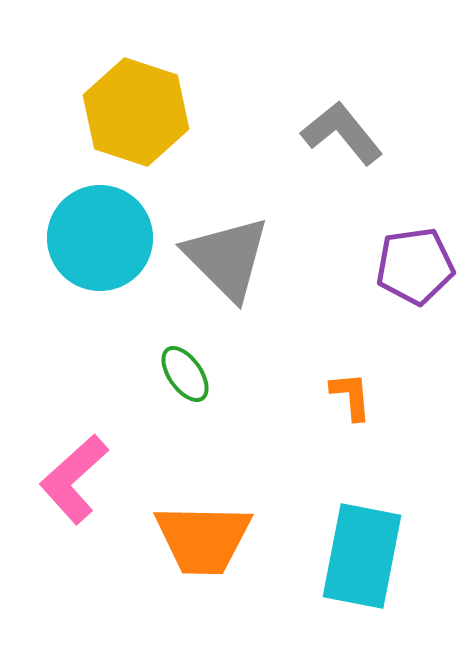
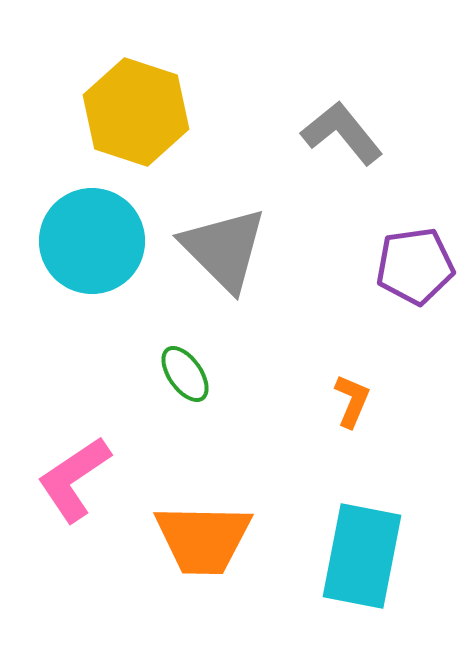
cyan circle: moved 8 px left, 3 px down
gray triangle: moved 3 px left, 9 px up
orange L-shape: moved 1 px right, 5 px down; rotated 28 degrees clockwise
pink L-shape: rotated 8 degrees clockwise
